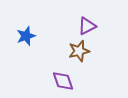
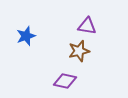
purple triangle: rotated 36 degrees clockwise
purple diamond: moved 2 px right; rotated 60 degrees counterclockwise
